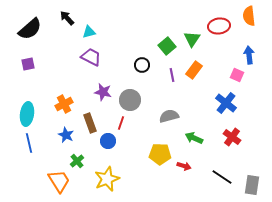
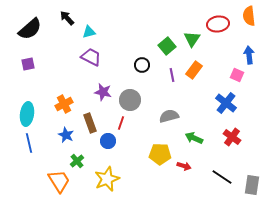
red ellipse: moved 1 px left, 2 px up
